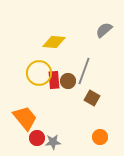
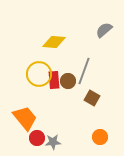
yellow circle: moved 1 px down
